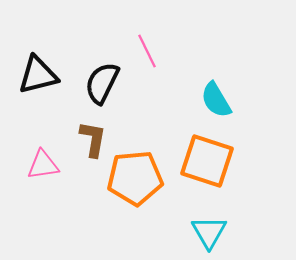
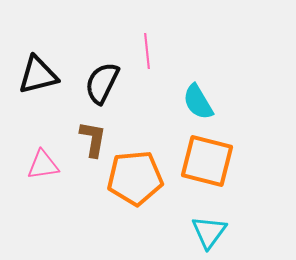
pink line: rotated 20 degrees clockwise
cyan semicircle: moved 18 px left, 2 px down
orange square: rotated 4 degrees counterclockwise
cyan triangle: rotated 6 degrees clockwise
